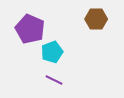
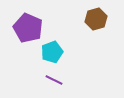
brown hexagon: rotated 15 degrees counterclockwise
purple pentagon: moved 2 px left, 1 px up
